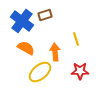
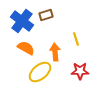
brown rectangle: moved 1 px right
